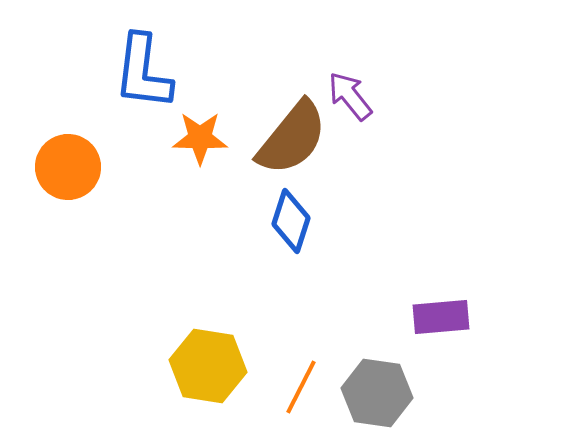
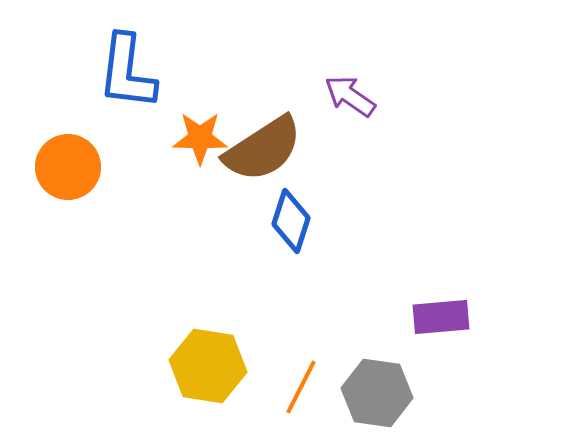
blue L-shape: moved 16 px left
purple arrow: rotated 16 degrees counterclockwise
brown semicircle: moved 29 px left, 11 px down; rotated 18 degrees clockwise
